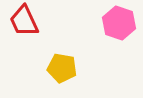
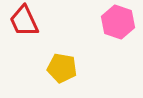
pink hexagon: moved 1 px left, 1 px up
